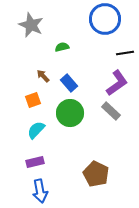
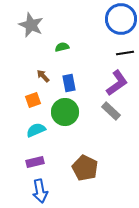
blue circle: moved 16 px right
blue rectangle: rotated 30 degrees clockwise
green circle: moved 5 px left, 1 px up
cyan semicircle: rotated 24 degrees clockwise
brown pentagon: moved 11 px left, 6 px up
